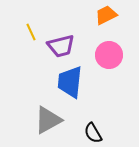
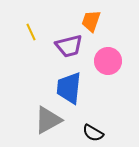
orange trapezoid: moved 15 px left, 6 px down; rotated 45 degrees counterclockwise
purple trapezoid: moved 8 px right
pink circle: moved 1 px left, 6 px down
blue trapezoid: moved 1 px left, 6 px down
black semicircle: rotated 30 degrees counterclockwise
